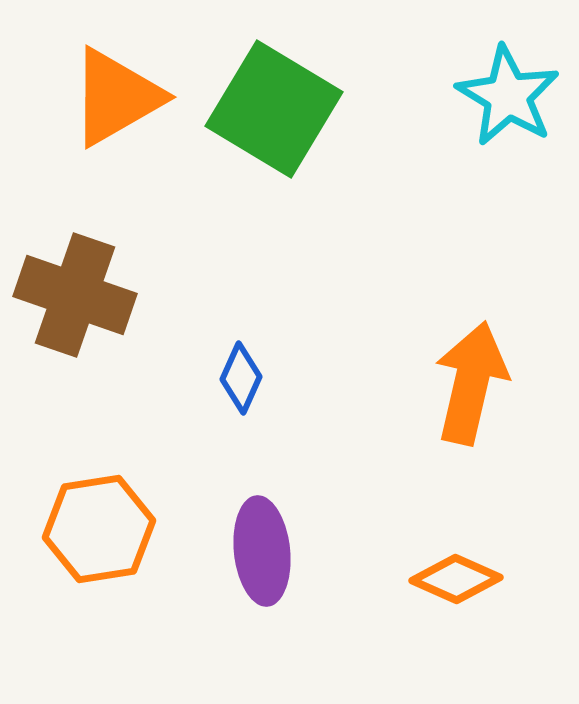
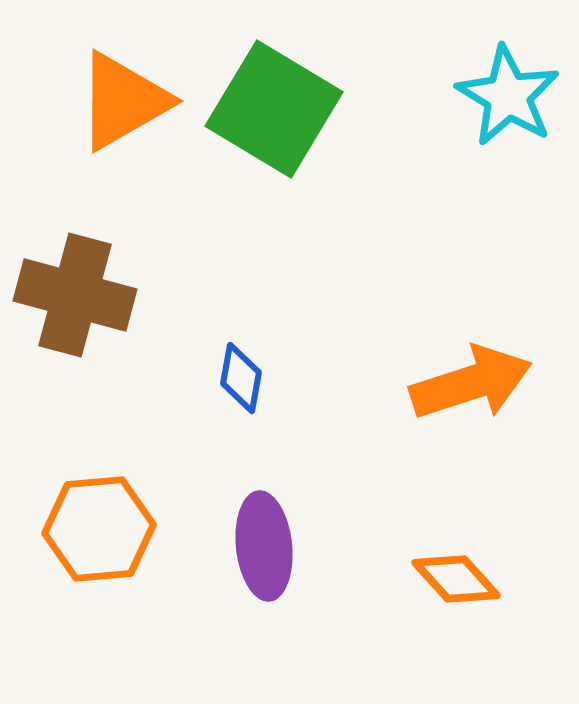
orange triangle: moved 7 px right, 4 px down
brown cross: rotated 4 degrees counterclockwise
blue diamond: rotated 14 degrees counterclockwise
orange arrow: rotated 59 degrees clockwise
orange hexagon: rotated 4 degrees clockwise
purple ellipse: moved 2 px right, 5 px up
orange diamond: rotated 24 degrees clockwise
